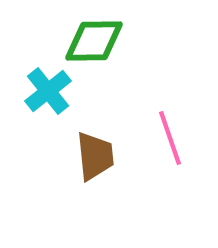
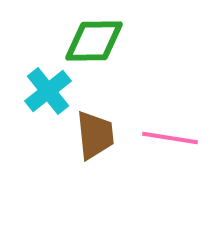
pink line: rotated 62 degrees counterclockwise
brown trapezoid: moved 21 px up
